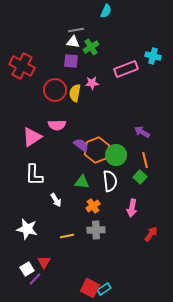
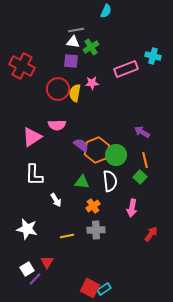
red circle: moved 3 px right, 1 px up
red triangle: moved 3 px right
